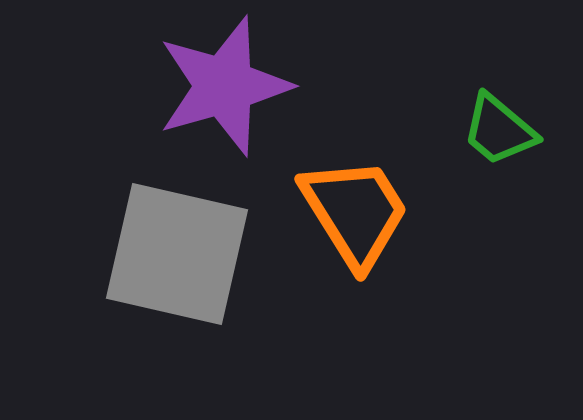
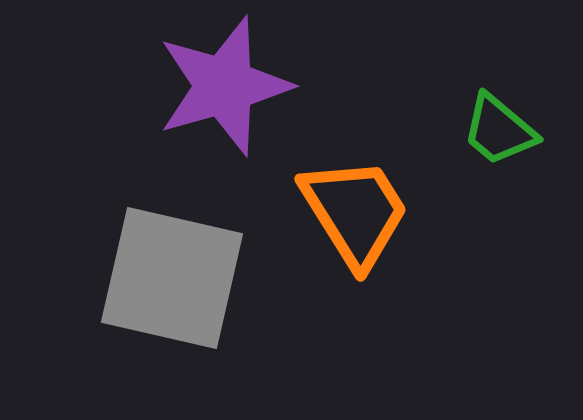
gray square: moved 5 px left, 24 px down
